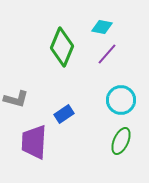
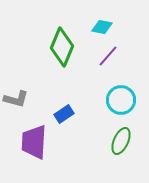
purple line: moved 1 px right, 2 px down
